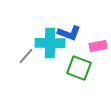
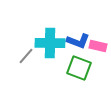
blue L-shape: moved 9 px right, 8 px down
pink rectangle: rotated 24 degrees clockwise
